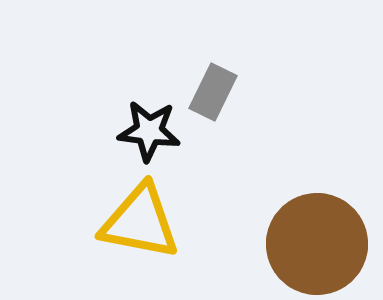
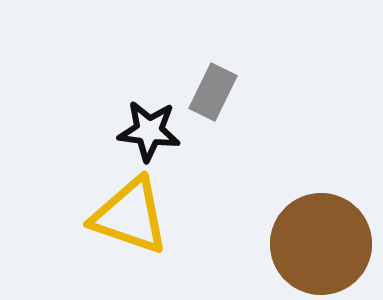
yellow triangle: moved 10 px left, 6 px up; rotated 8 degrees clockwise
brown circle: moved 4 px right
